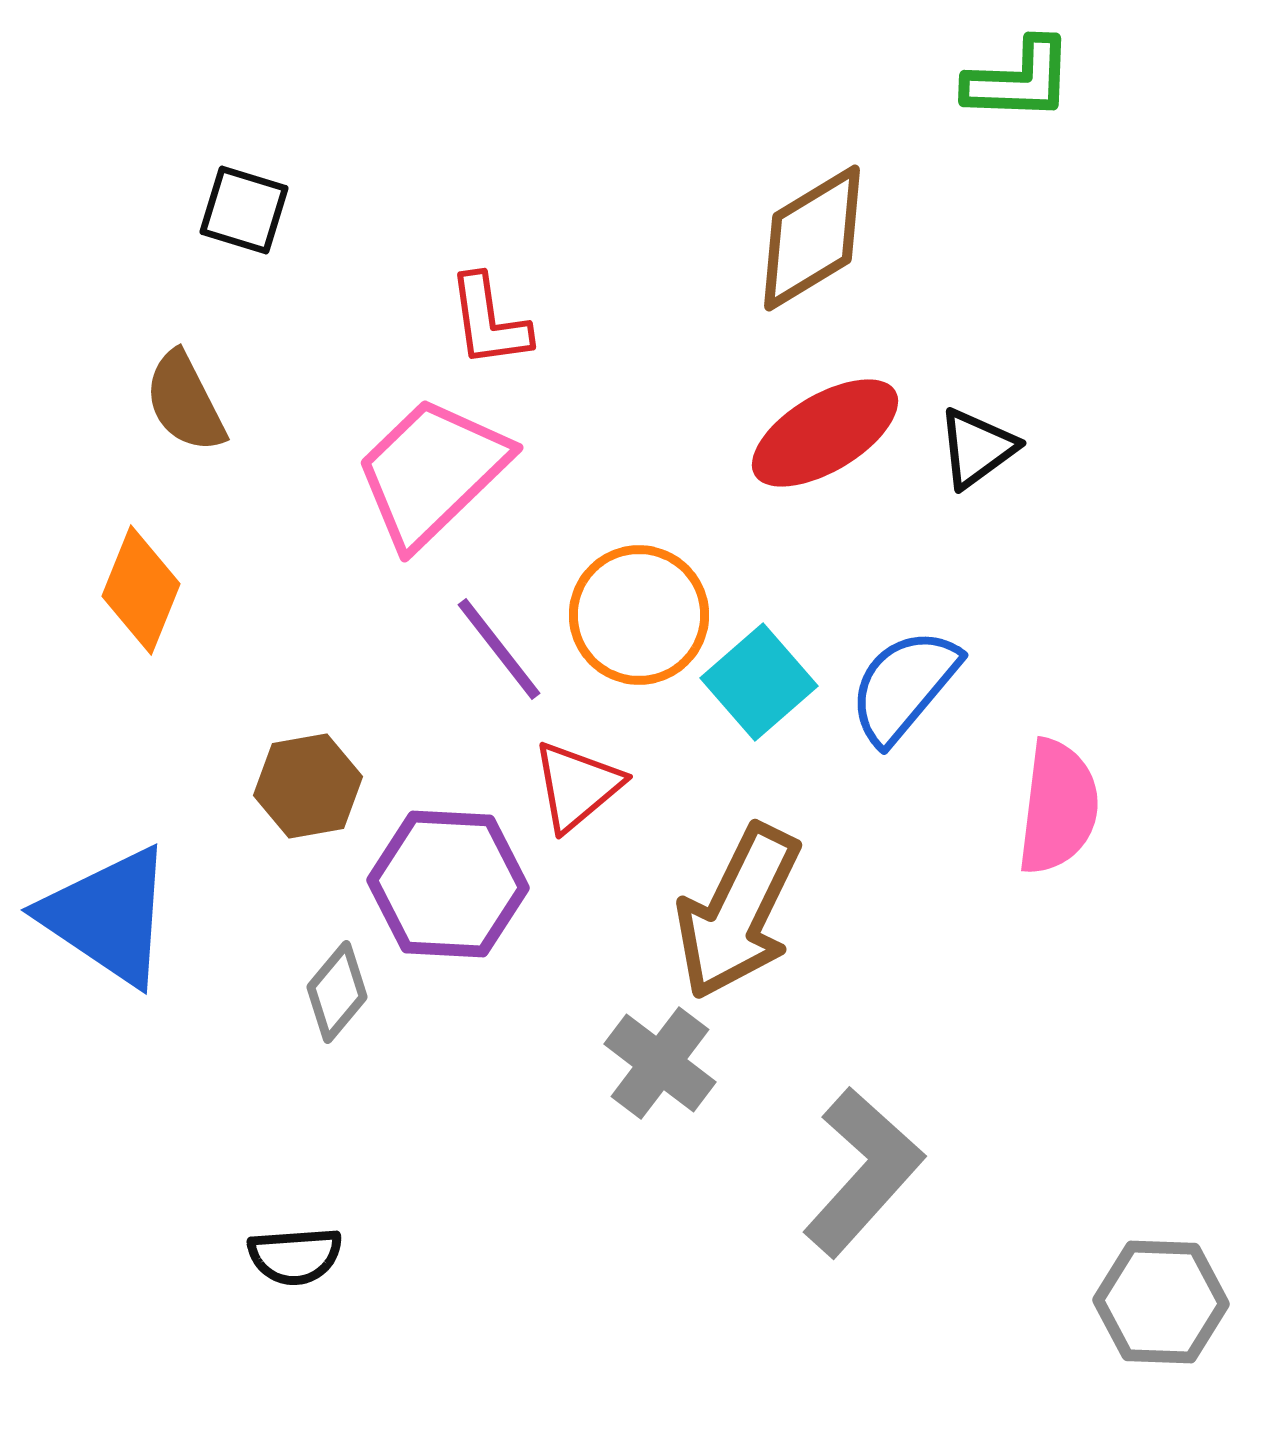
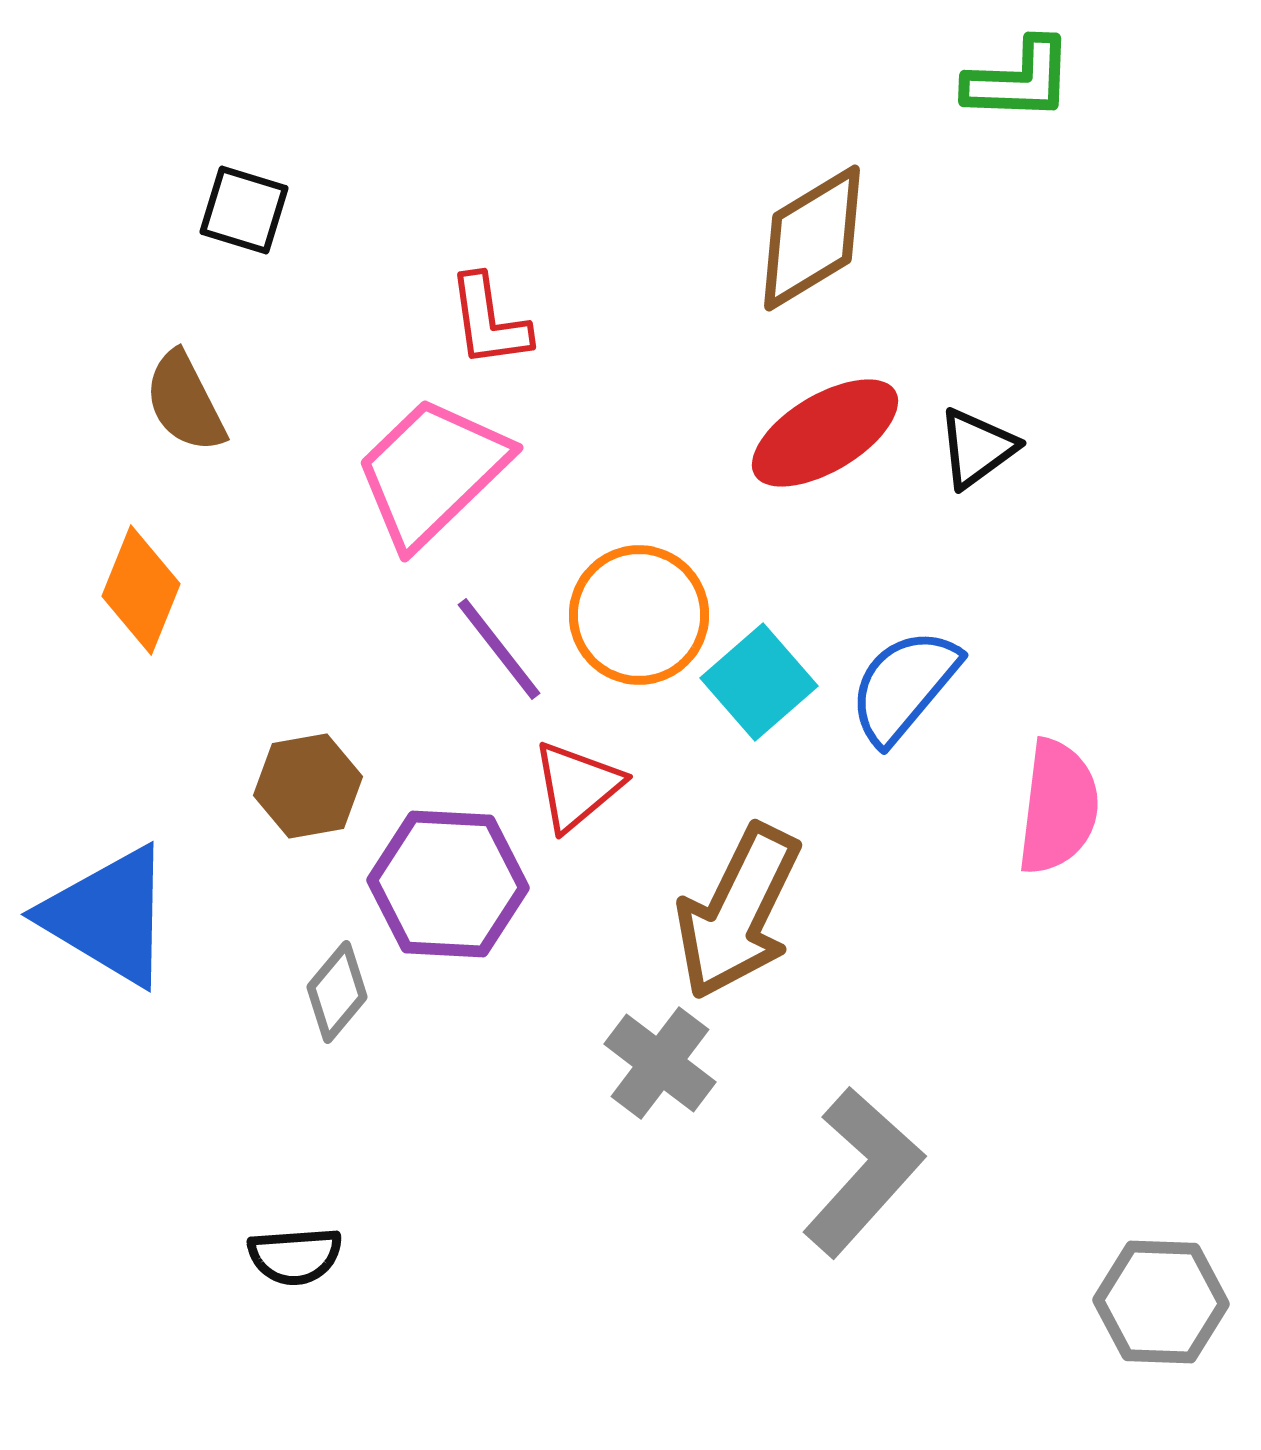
blue triangle: rotated 3 degrees counterclockwise
